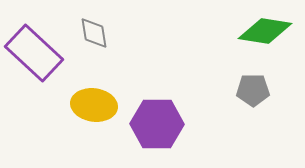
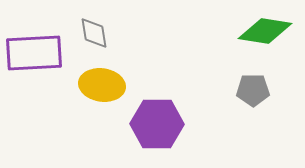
purple rectangle: rotated 46 degrees counterclockwise
yellow ellipse: moved 8 px right, 20 px up
